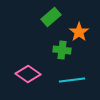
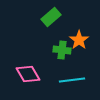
orange star: moved 8 px down
pink diamond: rotated 25 degrees clockwise
